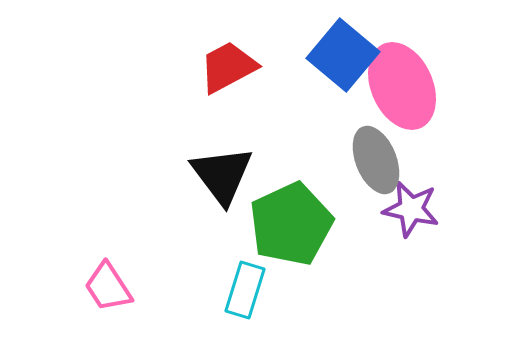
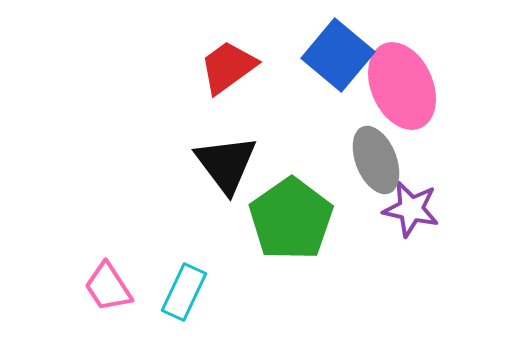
blue square: moved 5 px left
red trapezoid: rotated 8 degrees counterclockwise
black triangle: moved 4 px right, 11 px up
green pentagon: moved 5 px up; rotated 10 degrees counterclockwise
cyan rectangle: moved 61 px left, 2 px down; rotated 8 degrees clockwise
